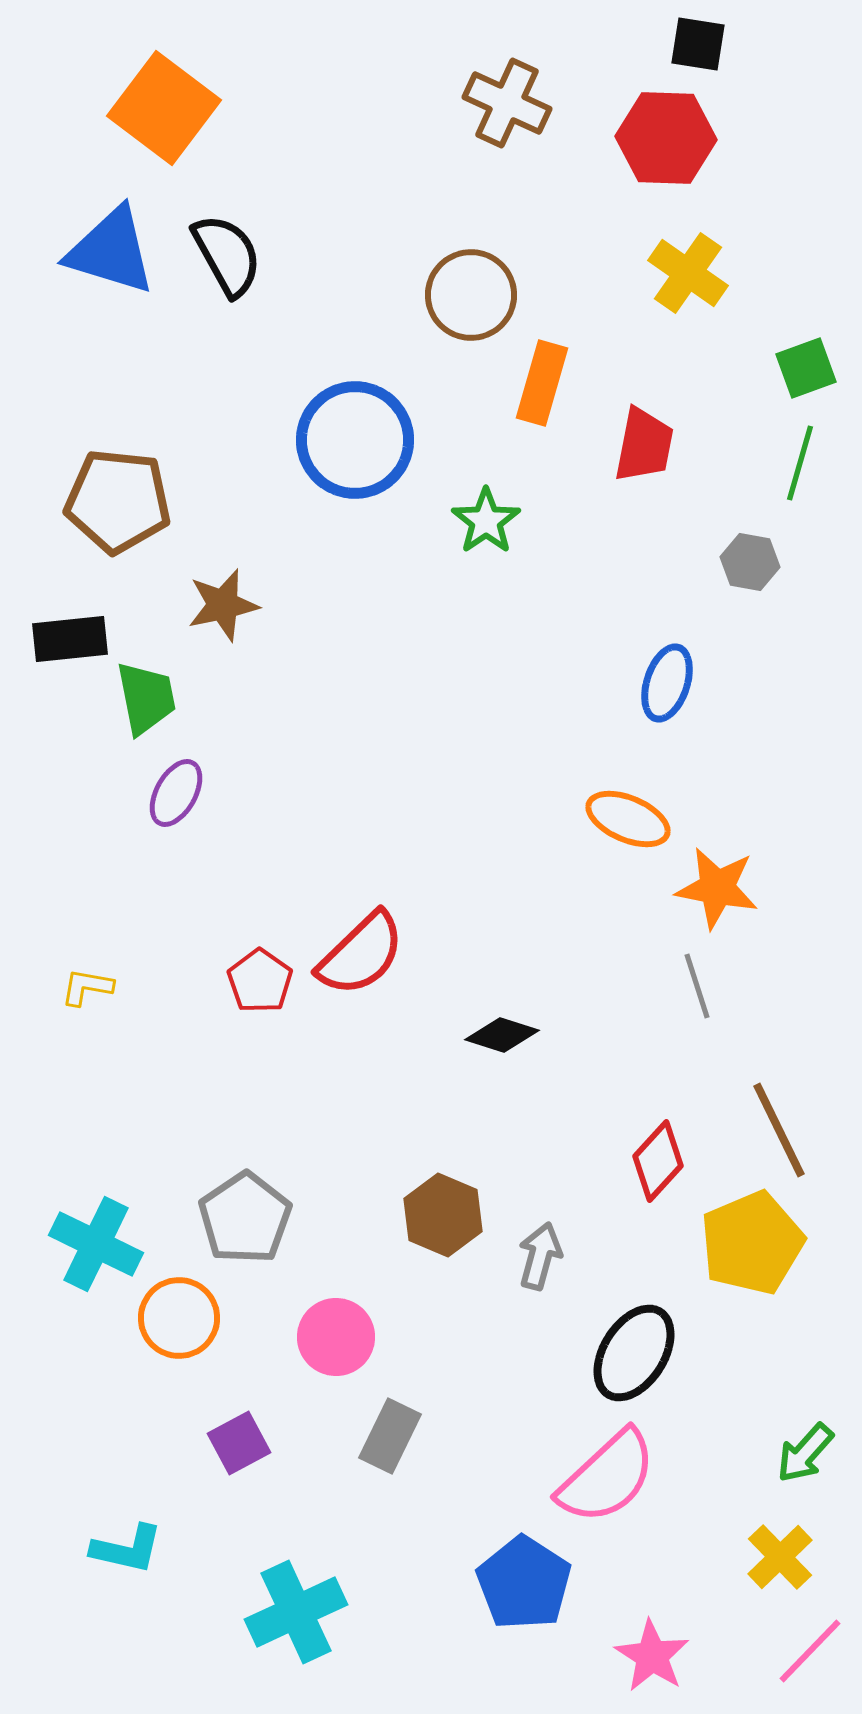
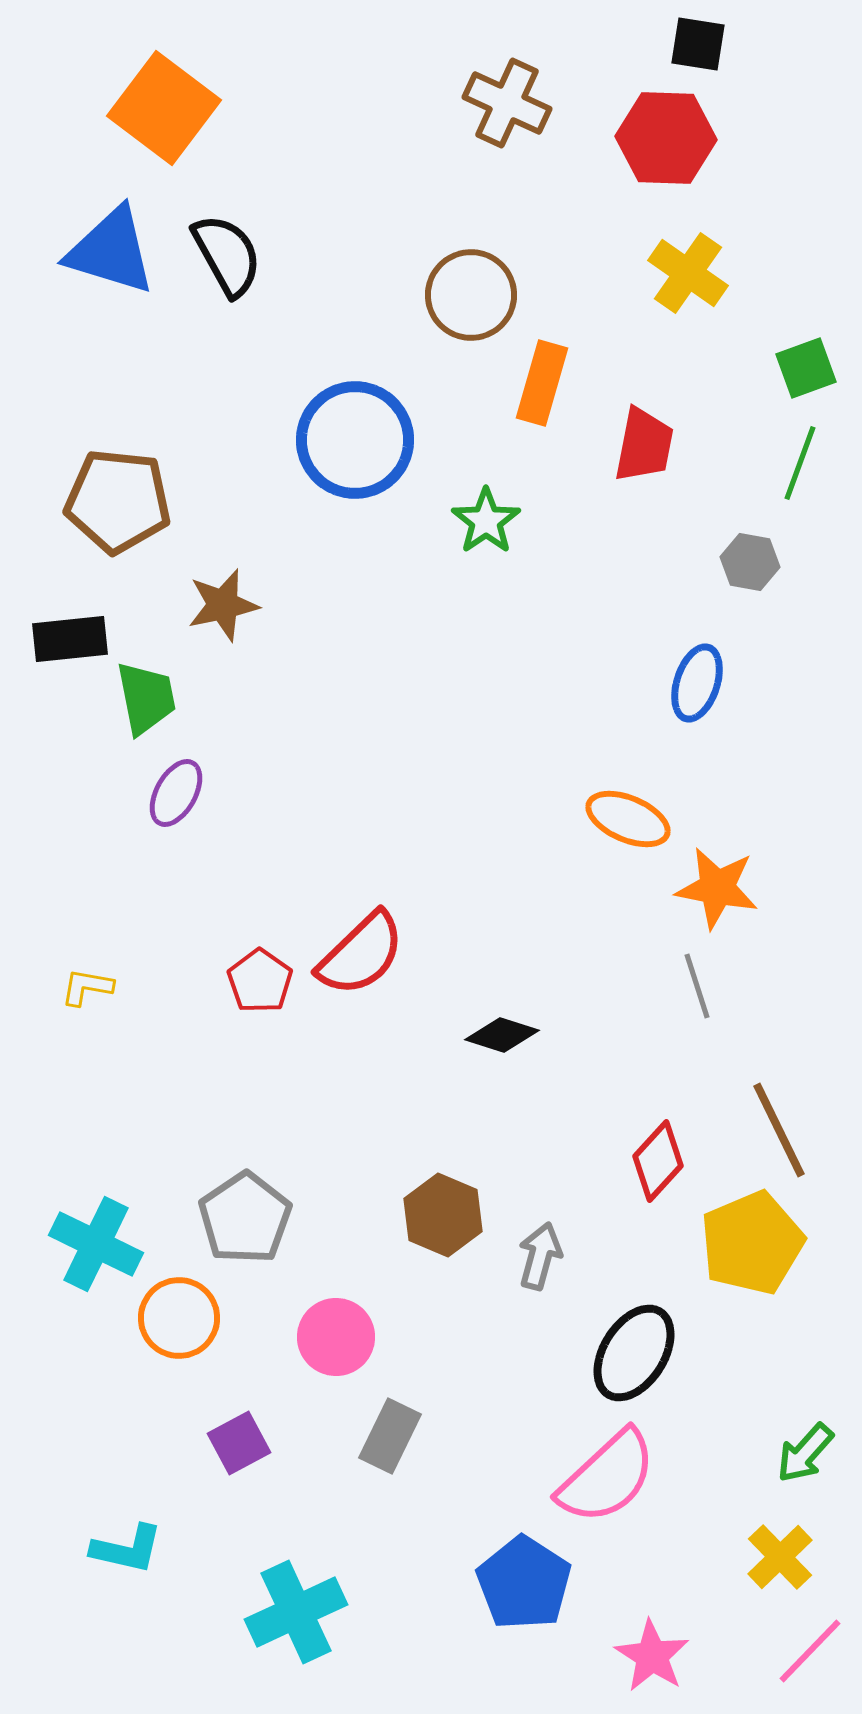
green line at (800, 463): rotated 4 degrees clockwise
blue ellipse at (667, 683): moved 30 px right
